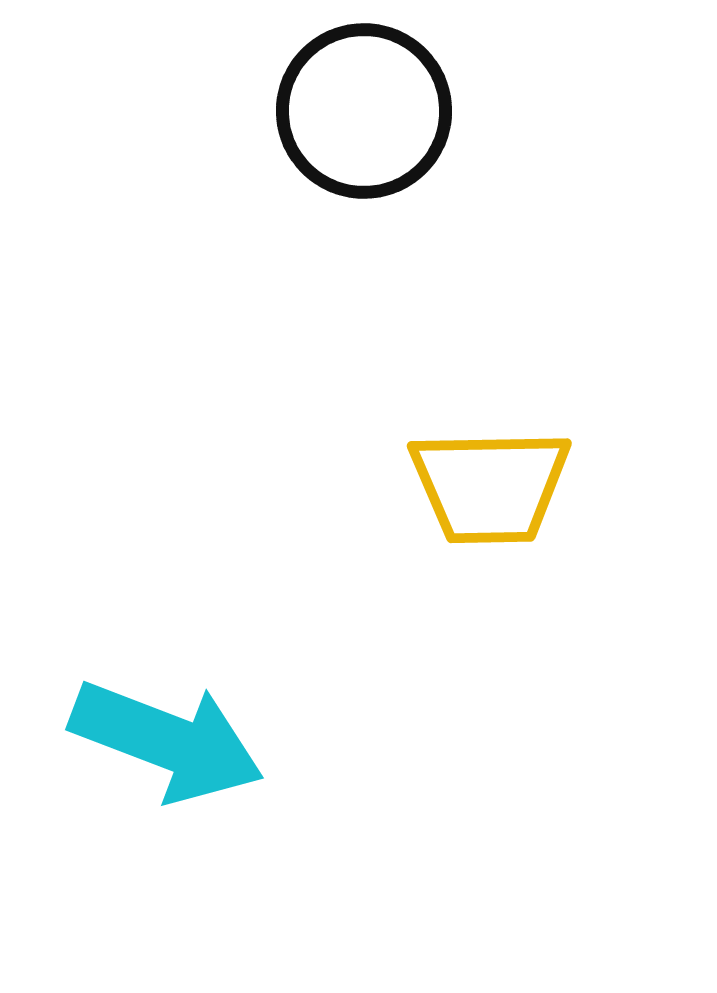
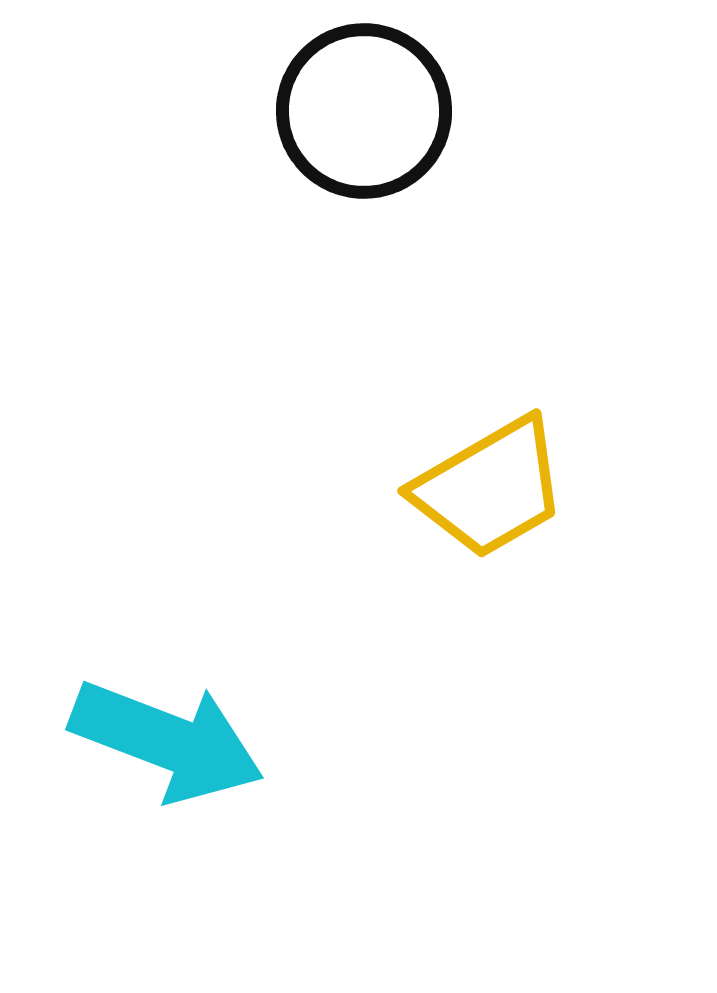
yellow trapezoid: moved 2 px down; rotated 29 degrees counterclockwise
